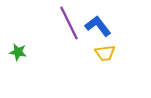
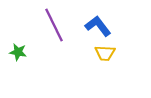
purple line: moved 15 px left, 2 px down
yellow trapezoid: rotated 10 degrees clockwise
